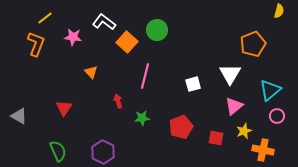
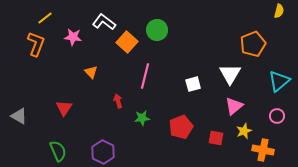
cyan triangle: moved 9 px right, 9 px up
